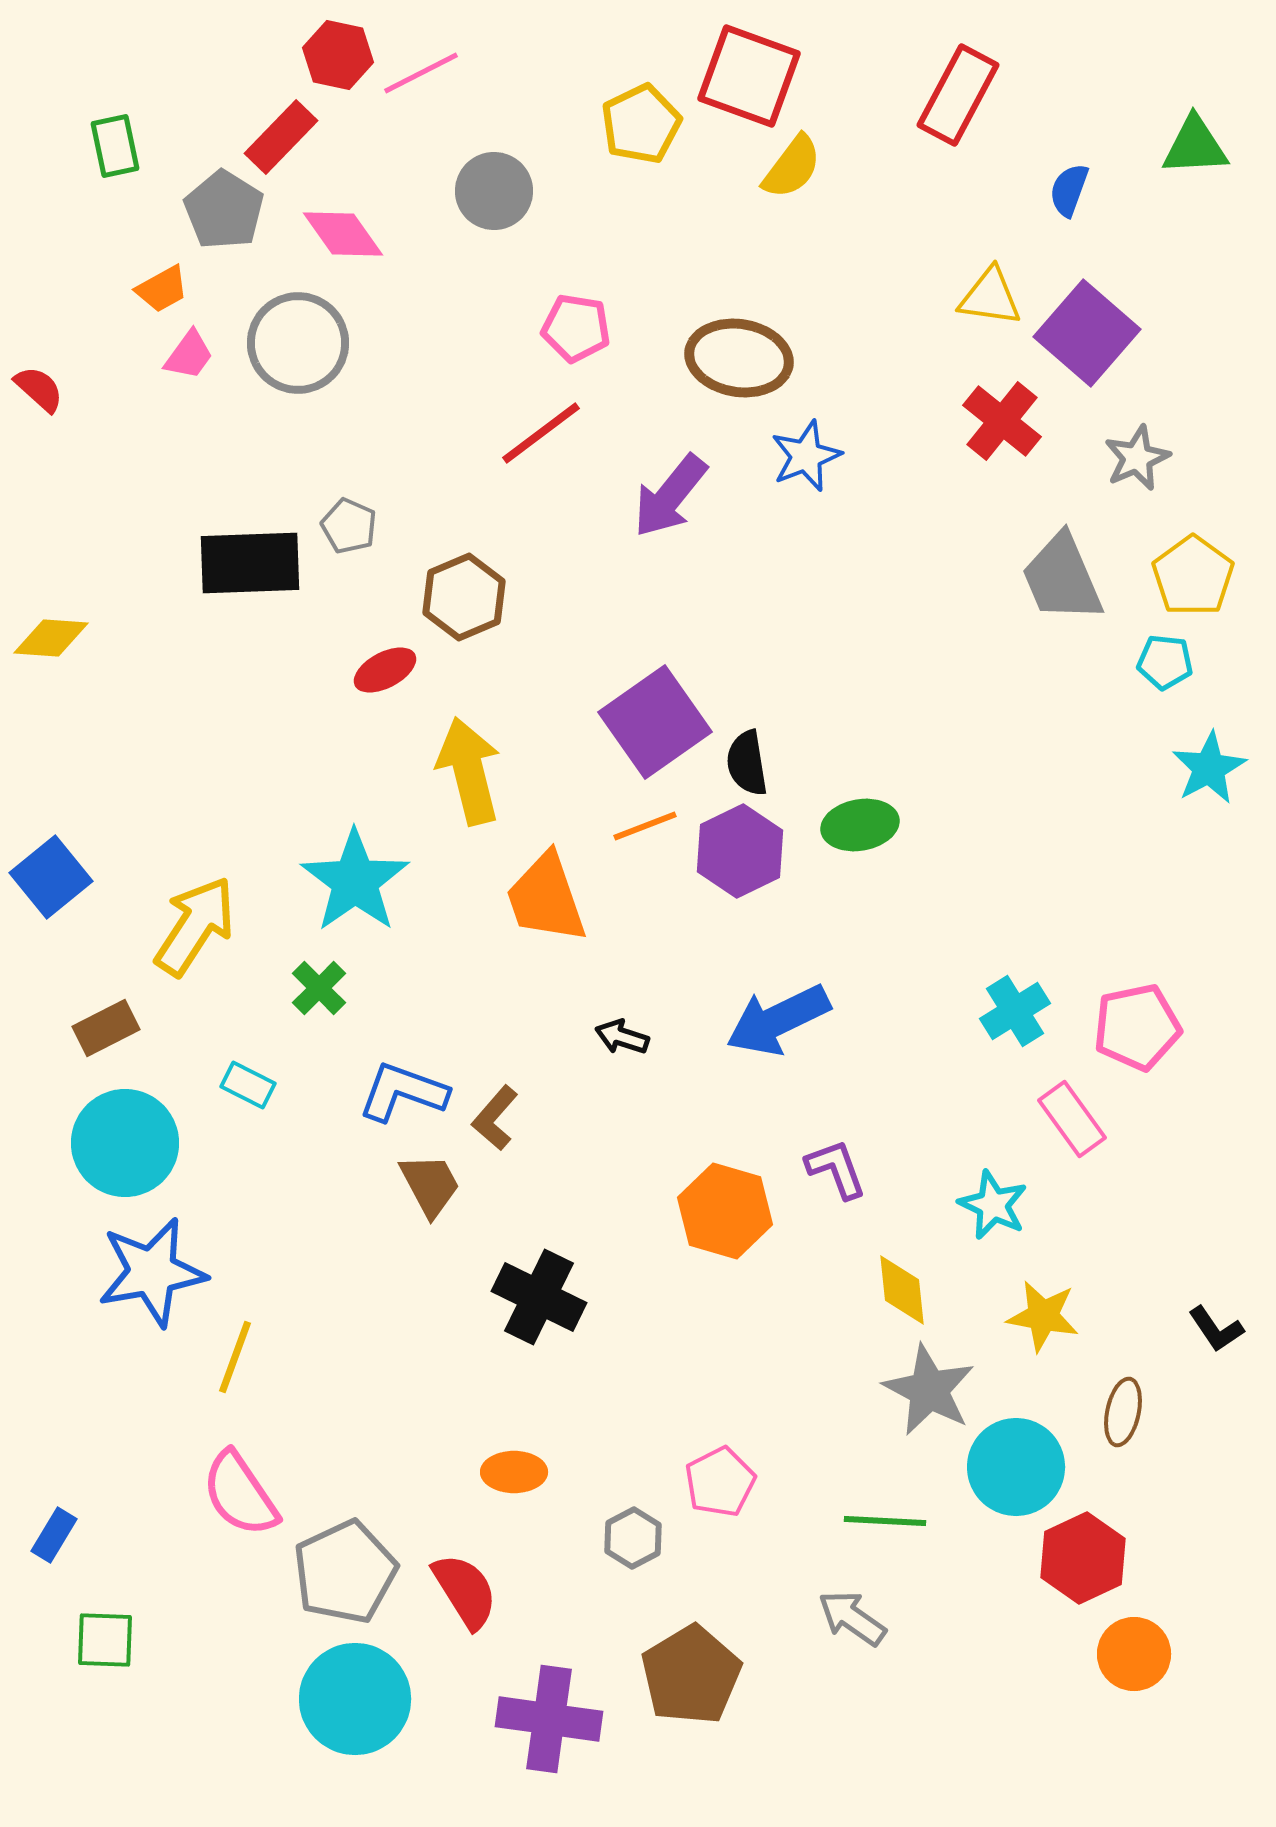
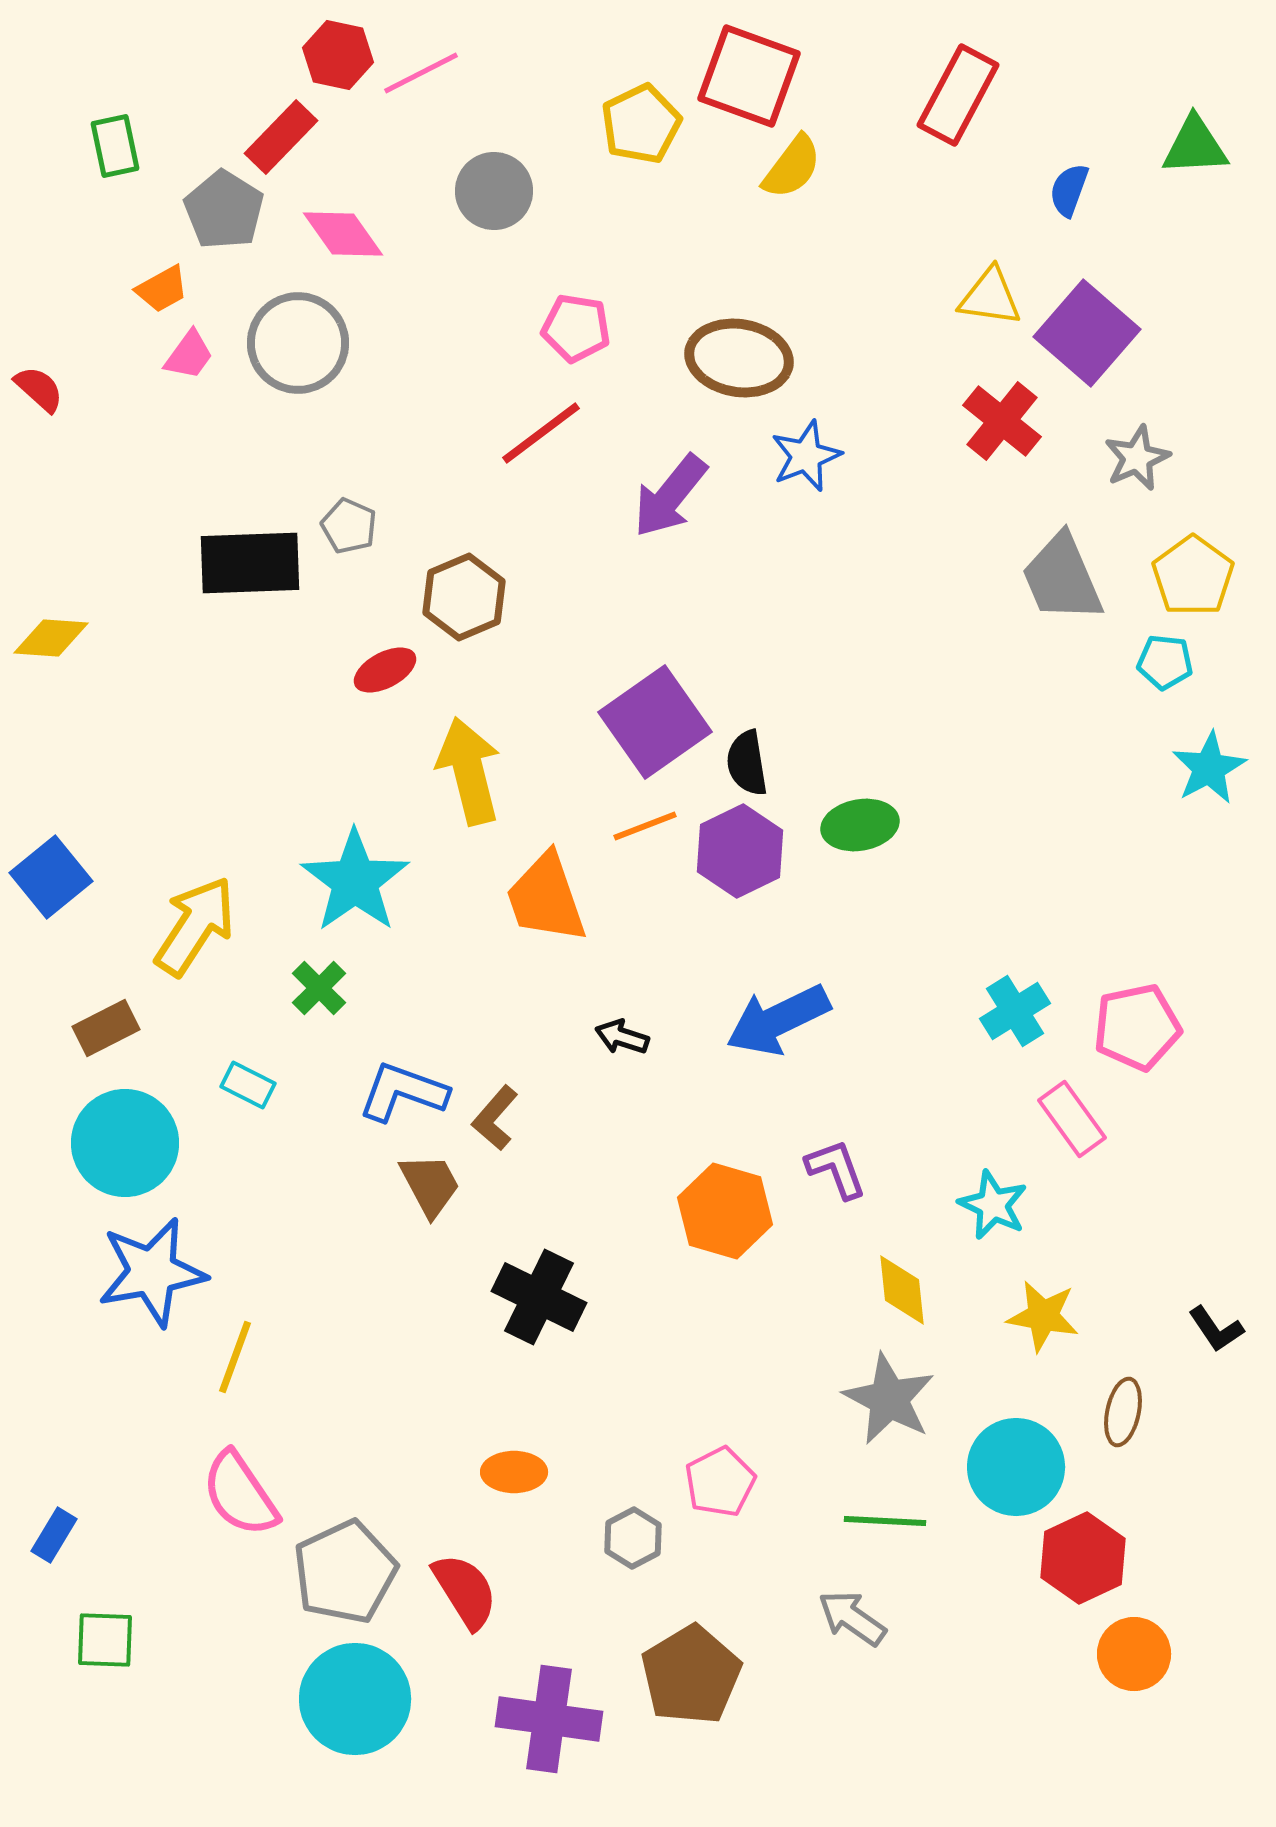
gray star at (929, 1390): moved 40 px left, 9 px down
